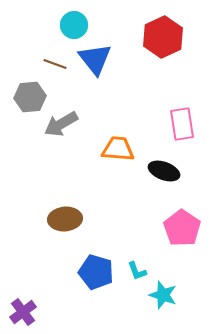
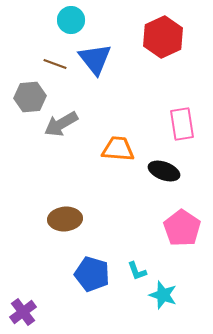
cyan circle: moved 3 px left, 5 px up
blue pentagon: moved 4 px left, 2 px down
